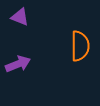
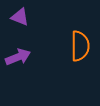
purple arrow: moved 7 px up
